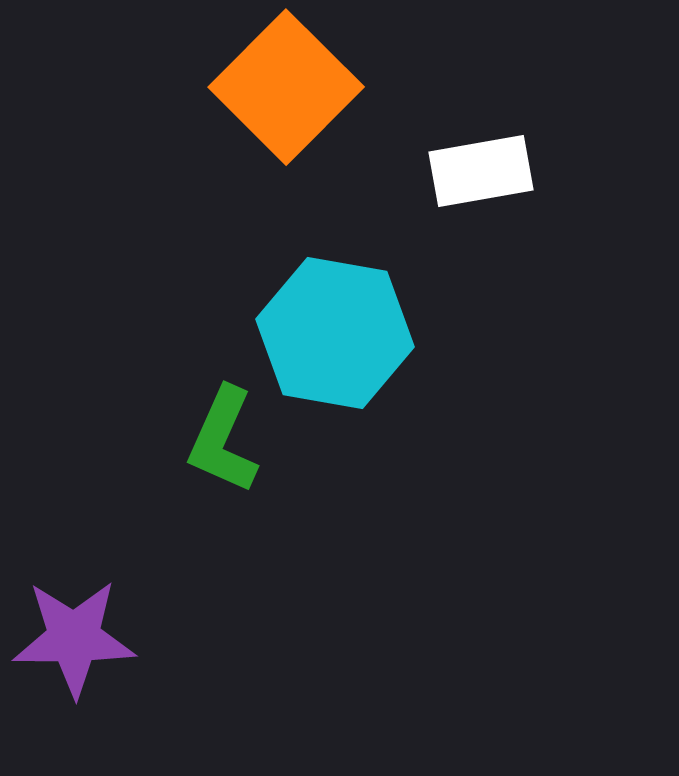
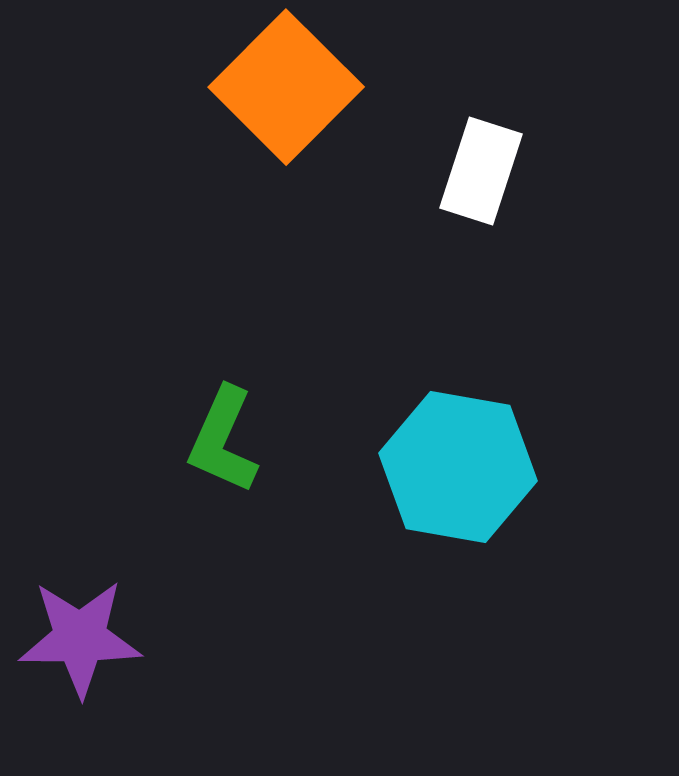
white rectangle: rotated 62 degrees counterclockwise
cyan hexagon: moved 123 px right, 134 px down
purple star: moved 6 px right
